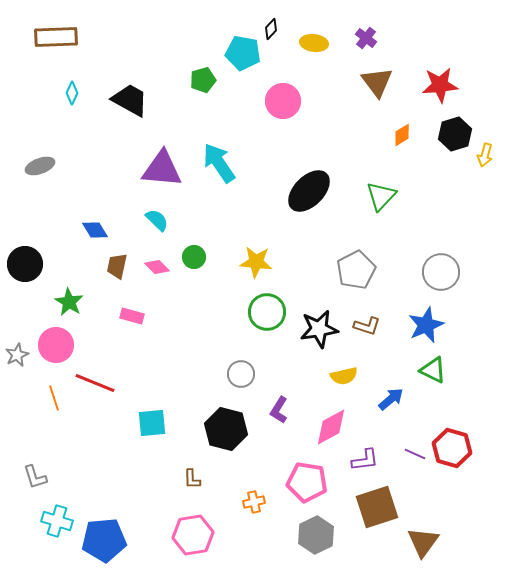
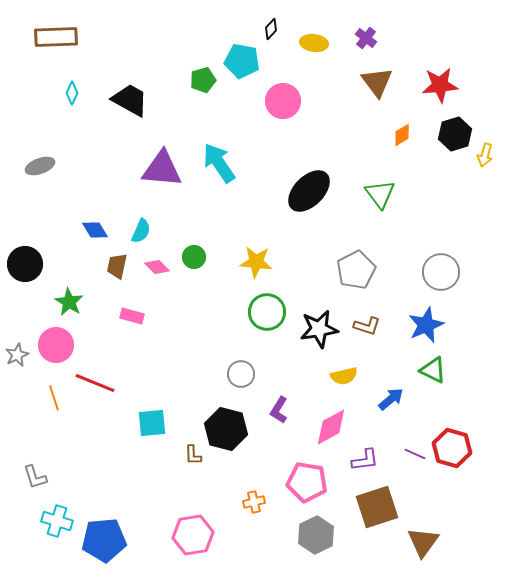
cyan pentagon at (243, 53): moved 1 px left, 8 px down
green triangle at (381, 196): moved 1 px left, 2 px up; rotated 20 degrees counterclockwise
cyan semicircle at (157, 220): moved 16 px left, 11 px down; rotated 70 degrees clockwise
brown L-shape at (192, 479): moved 1 px right, 24 px up
